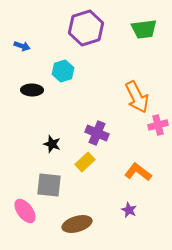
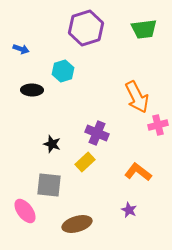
blue arrow: moved 1 px left, 3 px down
